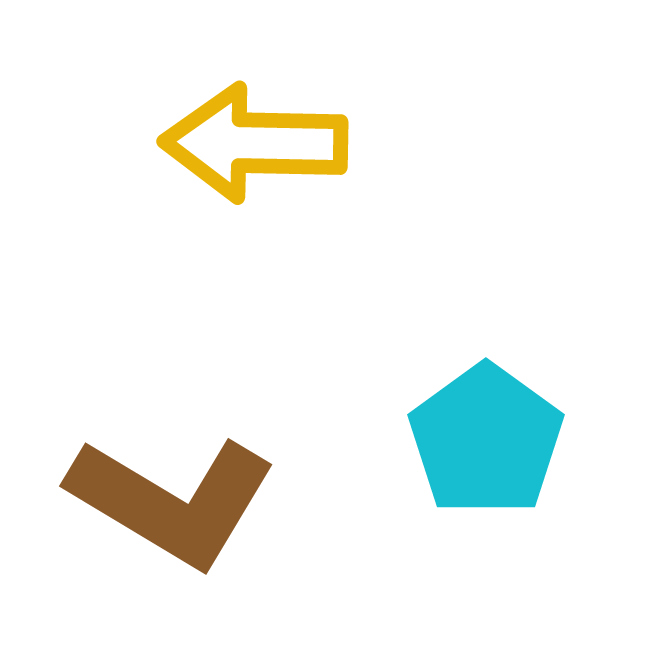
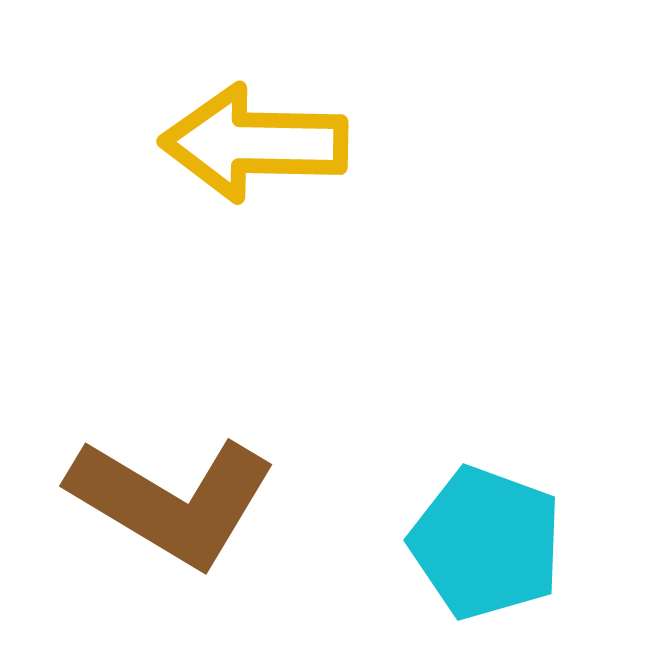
cyan pentagon: moved 103 px down; rotated 16 degrees counterclockwise
